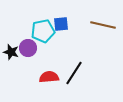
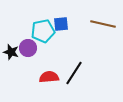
brown line: moved 1 px up
